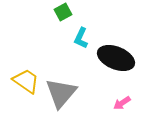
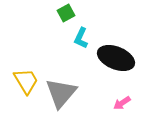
green square: moved 3 px right, 1 px down
yellow trapezoid: rotated 24 degrees clockwise
